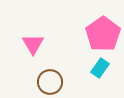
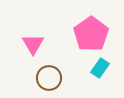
pink pentagon: moved 12 px left
brown circle: moved 1 px left, 4 px up
